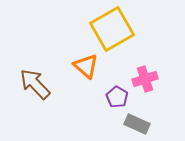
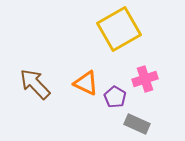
yellow square: moved 7 px right
orange triangle: moved 17 px down; rotated 16 degrees counterclockwise
purple pentagon: moved 2 px left
